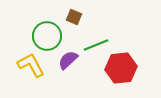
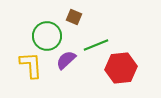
purple semicircle: moved 2 px left
yellow L-shape: rotated 24 degrees clockwise
